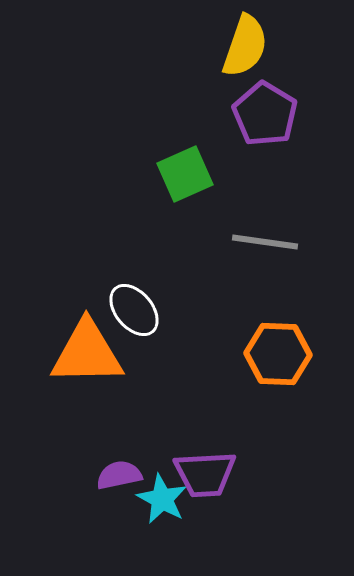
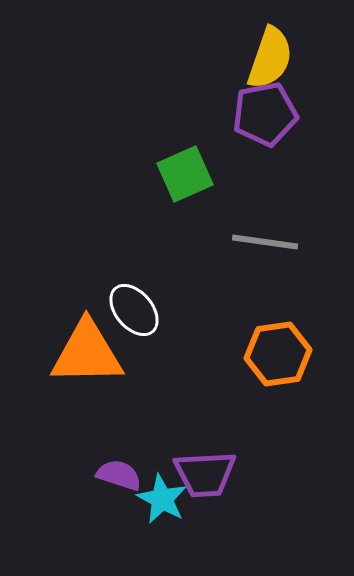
yellow semicircle: moved 25 px right, 12 px down
purple pentagon: rotated 30 degrees clockwise
orange hexagon: rotated 10 degrees counterclockwise
purple semicircle: rotated 30 degrees clockwise
